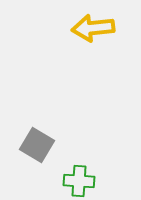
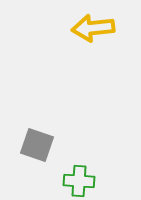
gray square: rotated 12 degrees counterclockwise
